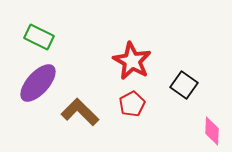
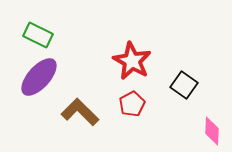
green rectangle: moved 1 px left, 2 px up
purple ellipse: moved 1 px right, 6 px up
